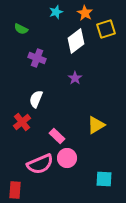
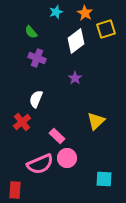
green semicircle: moved 10 px right, 3 px down; rotated 24 degrees clockwise
yellow triangle: moved 4 px up; rotated 12 degrees counterclockwise
